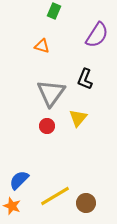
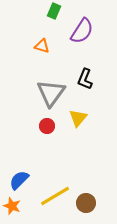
purple semicircle: moved 15 px left, 4 px up
